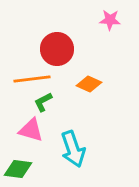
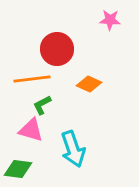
green L-shape: moved 1 px left, 3 px down
